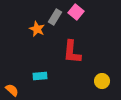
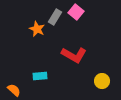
red L-shape: moved 2 px right, 3 px down; rotated 65 degrees counterclockwise
orange semicircle: moved 2 px right
